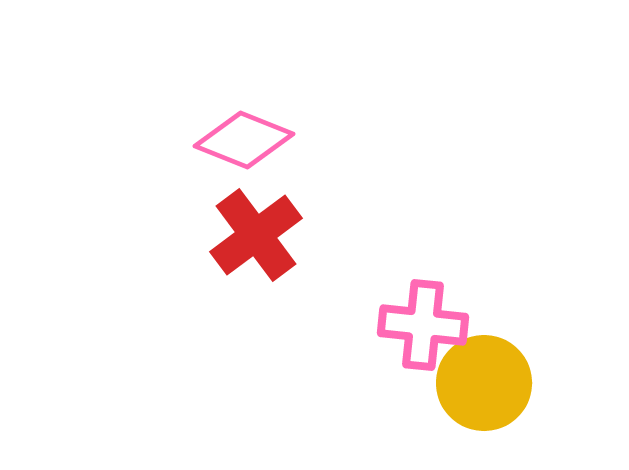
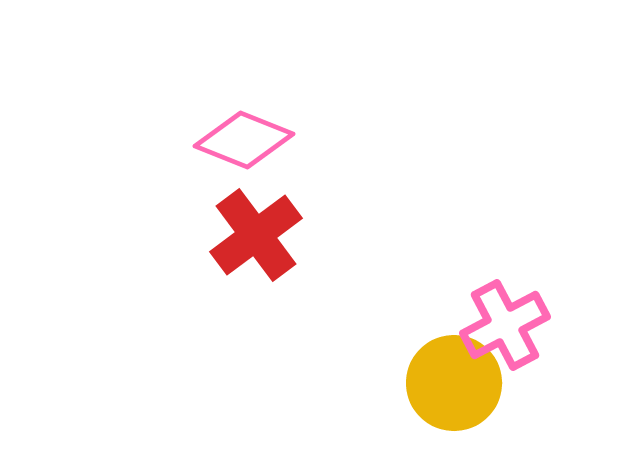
pink cross: moved 82 px right; rotated 34 degrees counterclockwise
yellow circle: moved 30 px left
